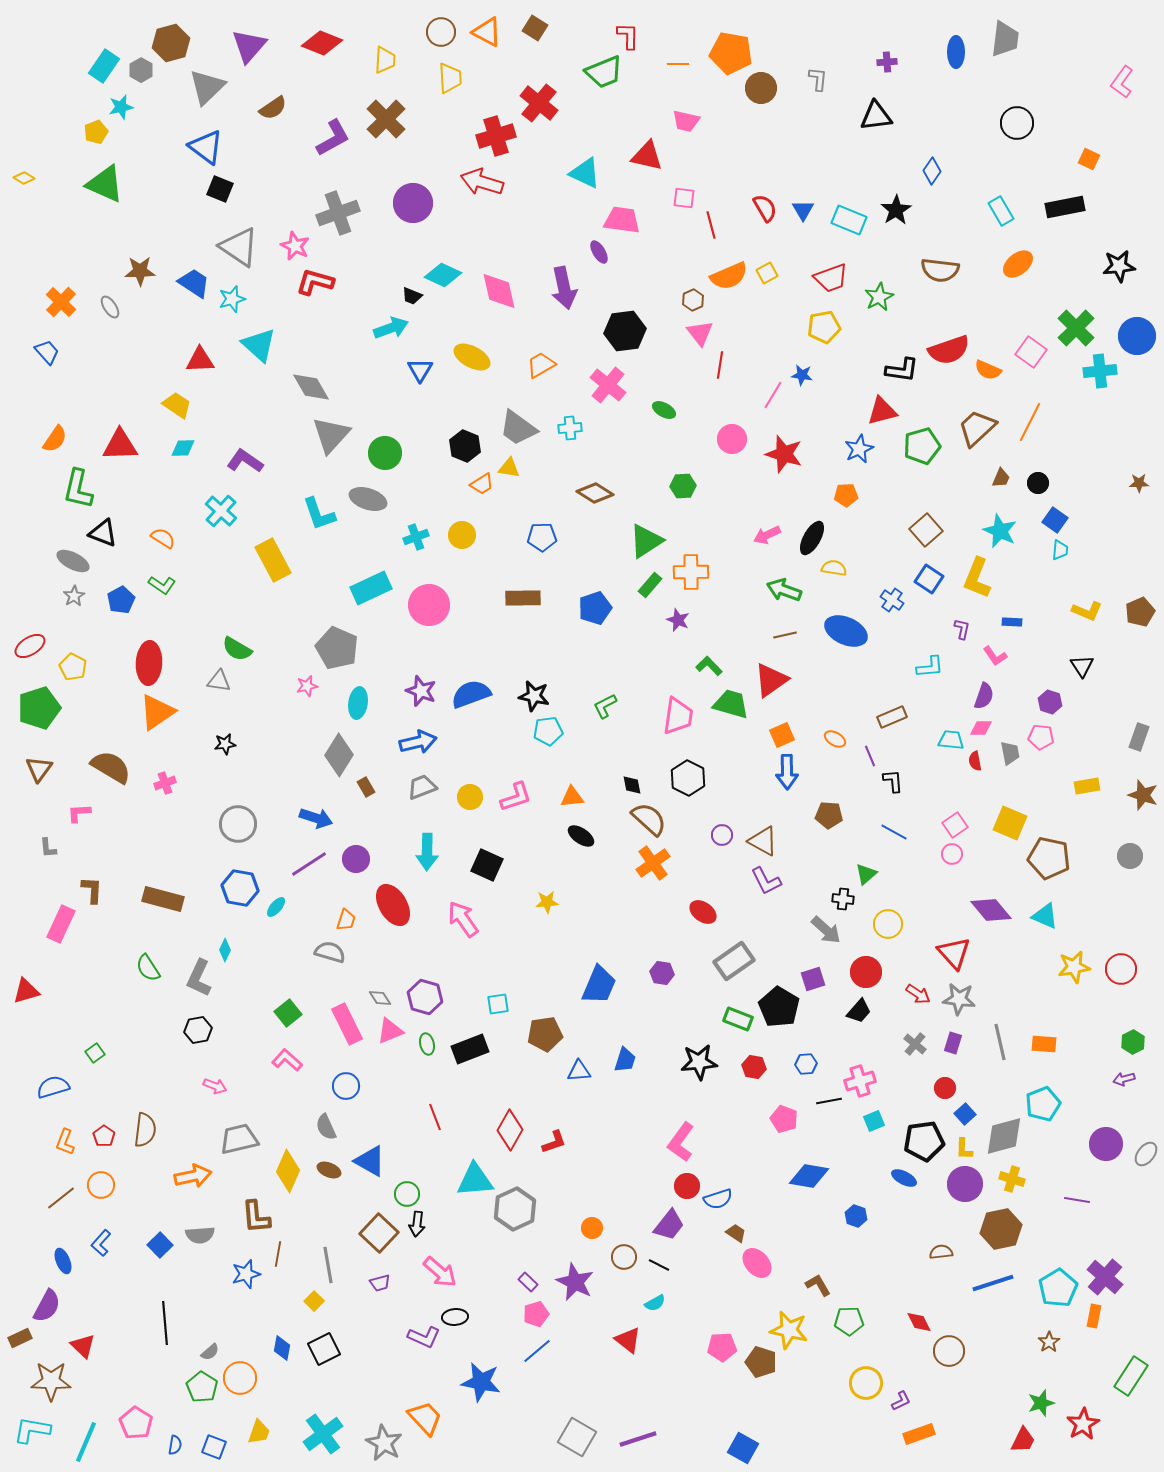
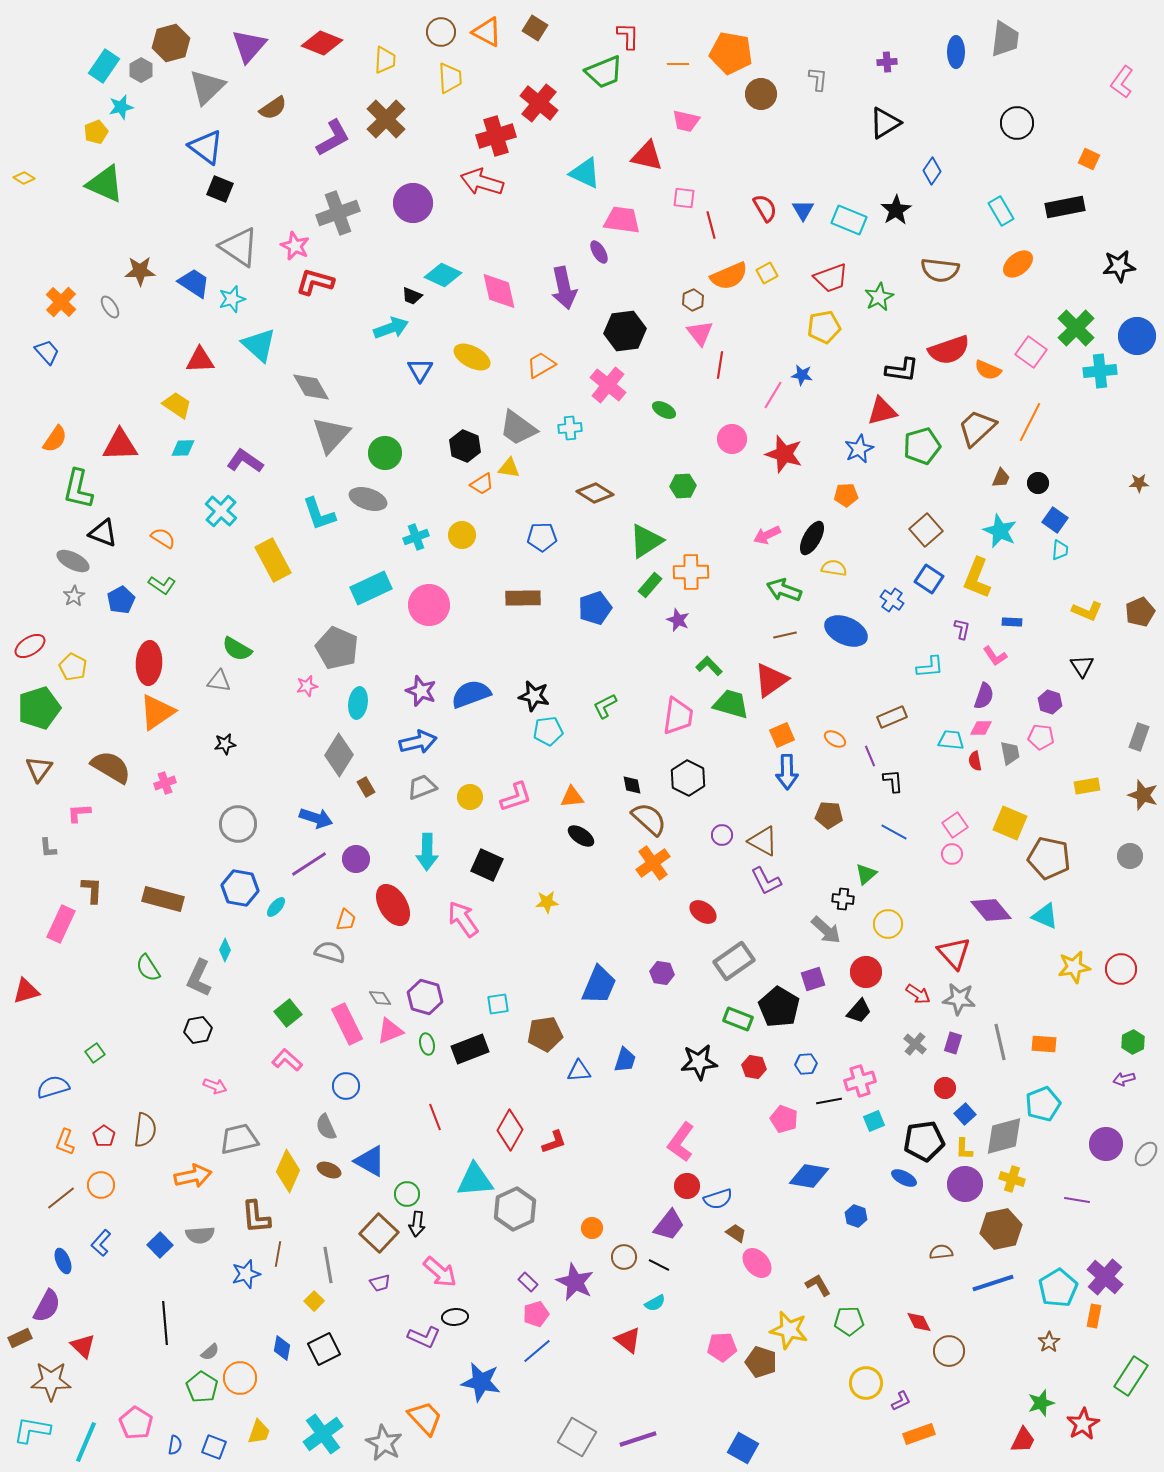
brown circle at (761, 88): moved 6 px down
black triangle at (876, 116): moved 9 px right, 7 px down; rotated 24 degrees counterclockwise
